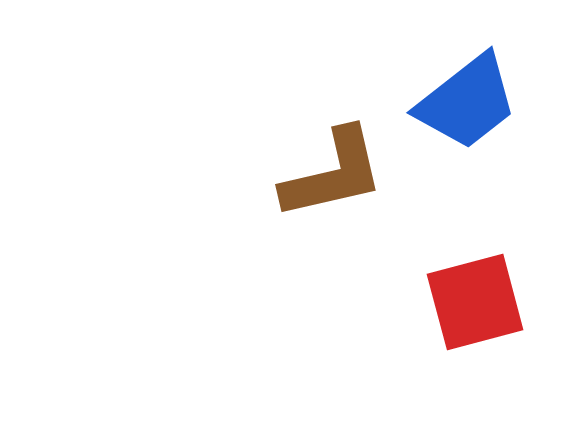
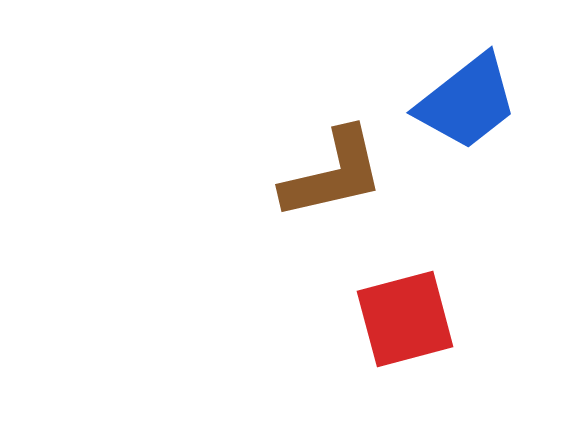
red square: moved 70 px left, 17 px down
